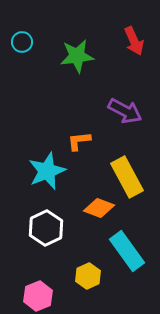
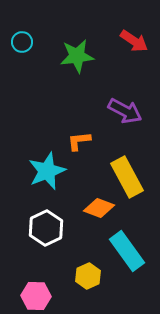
red arrow: rotated 32 degrees counterclockwise
pink hexagon: moved 2 px left; rotated 24 degrees clockwise
